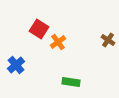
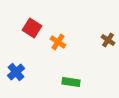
red square: moved 7 px left, 1 px up
orange cross: rotated 21 degrees counterclockwise
blue cross: moved 7 px down
